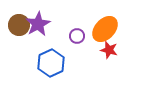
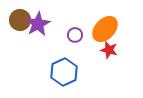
brown circle: moved 1 px right, 5 px up
purple circle: moved 2 px left, 1 px up
blue hexagon: moved 13 px right, 9 px down
